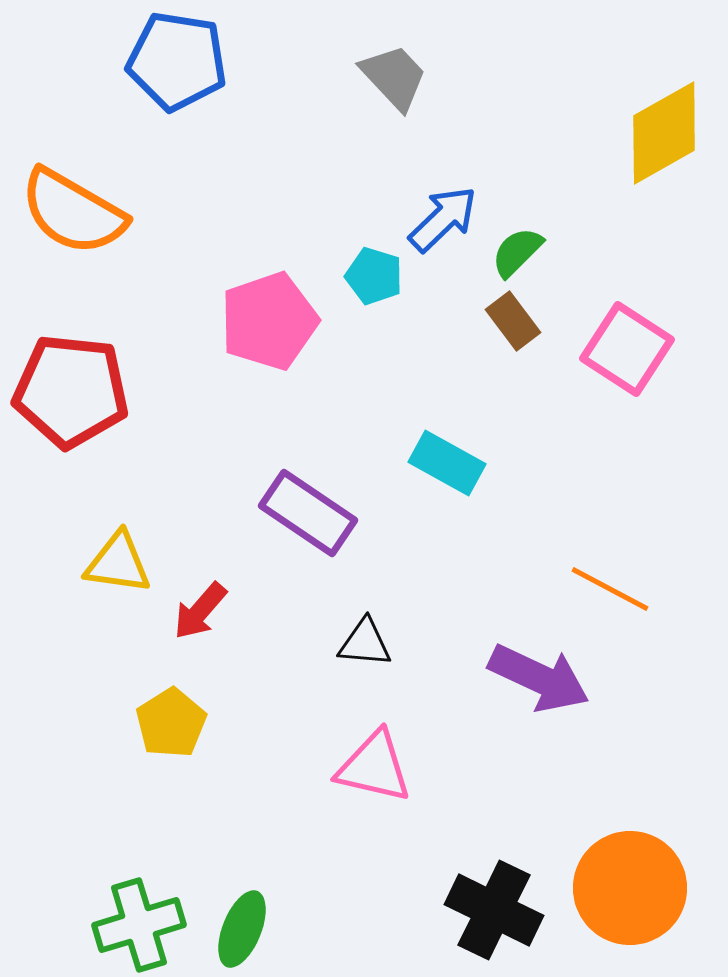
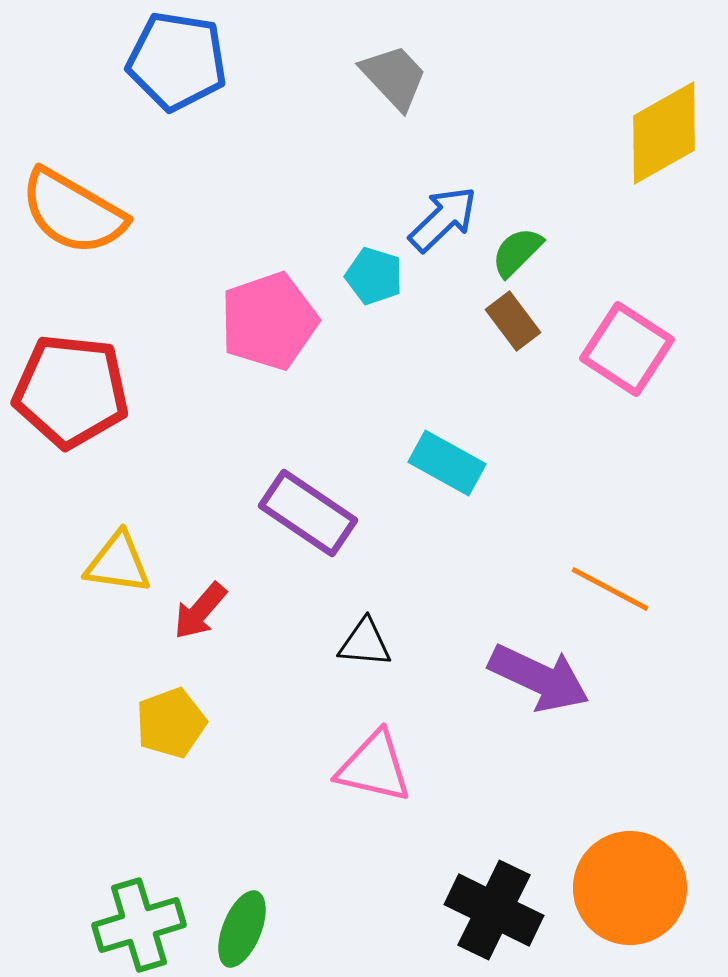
yellow pentagon: rotated 12 degrees clockwise
